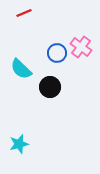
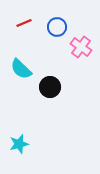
red line: moved 10 px down
blue circle: moved 26 px up
